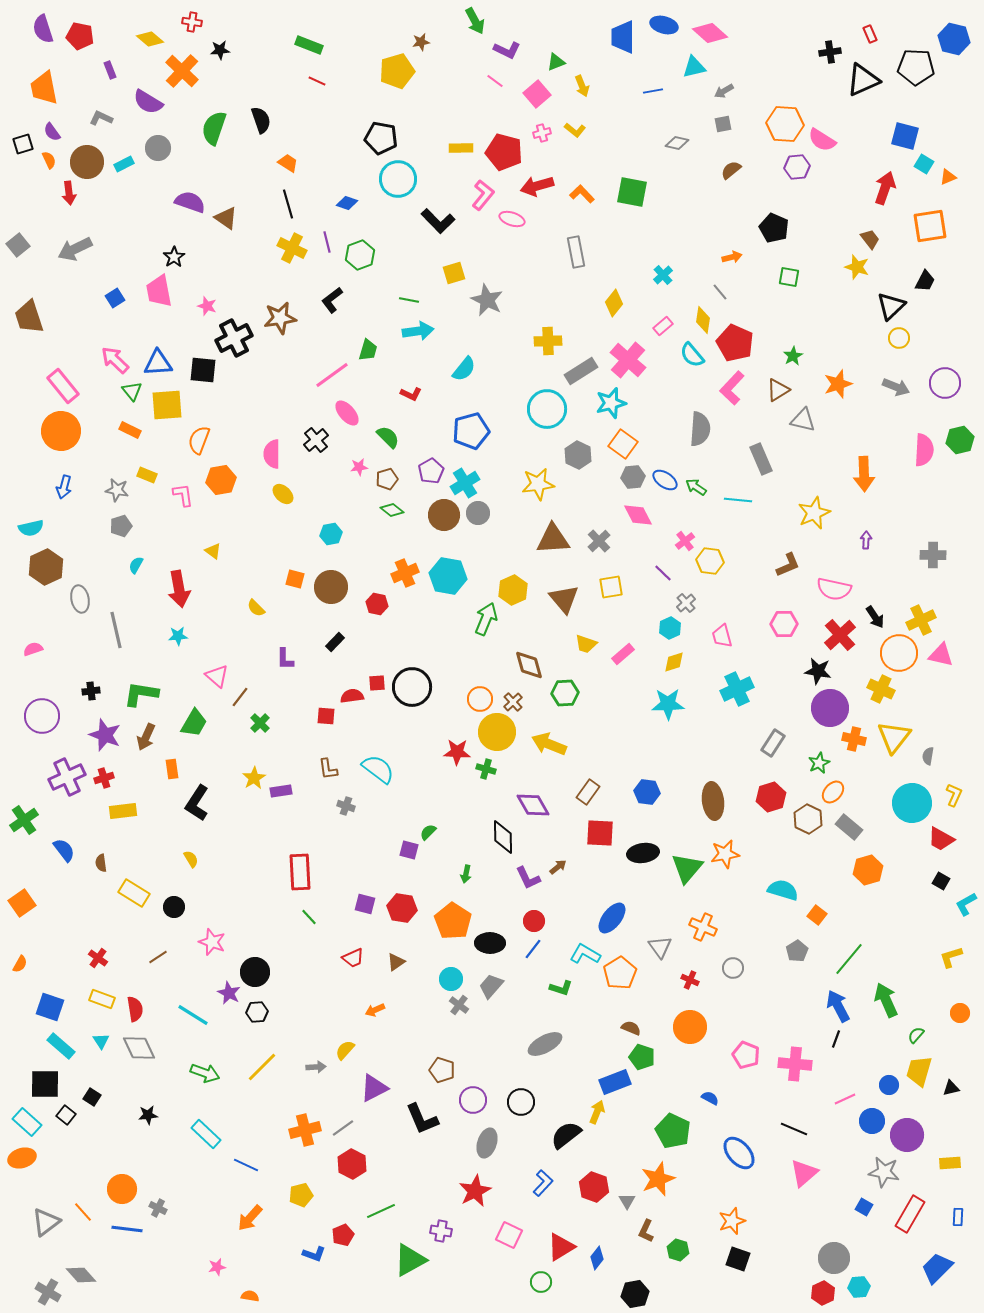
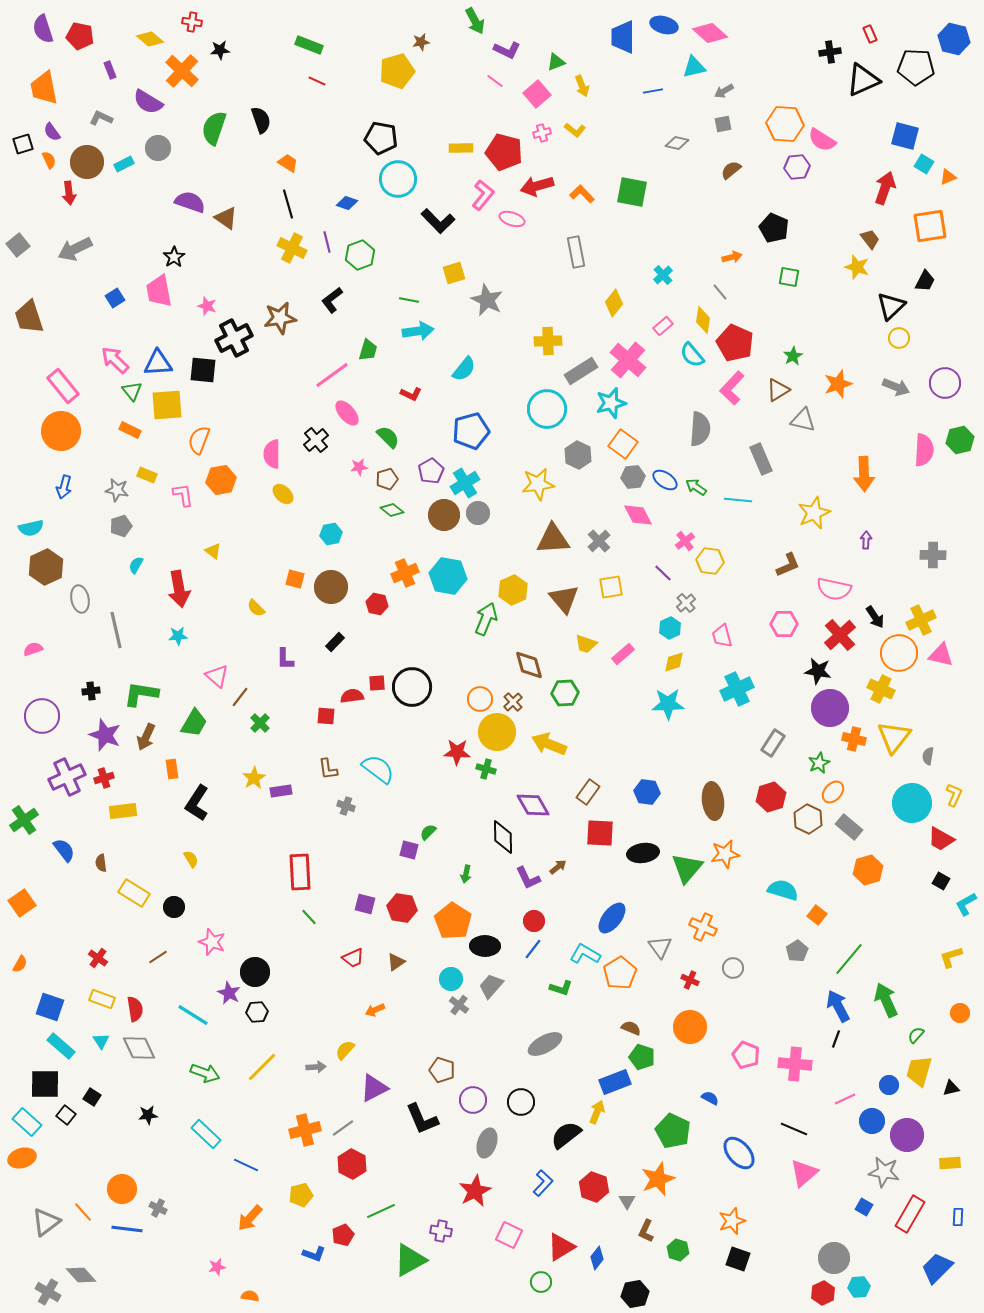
black ellipse at (490, 943): moved 5 px left, 3 px down
